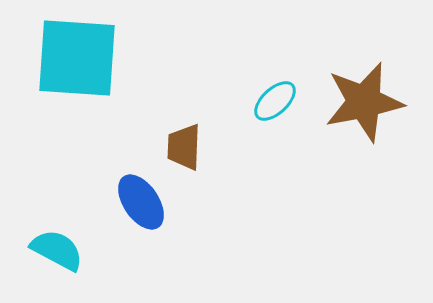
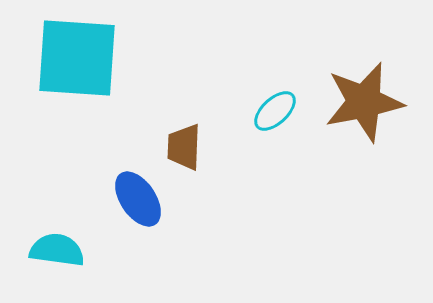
cyan ellipse: moved 10 px down
blue ellipse: moved 3 px left, 3 px up
cyan semicircle: rotated 20 degrees counterclockwise
